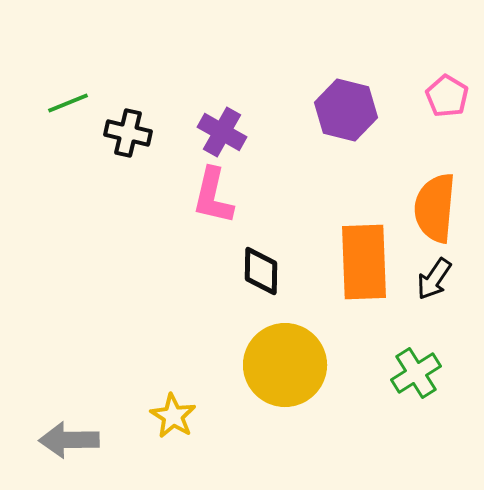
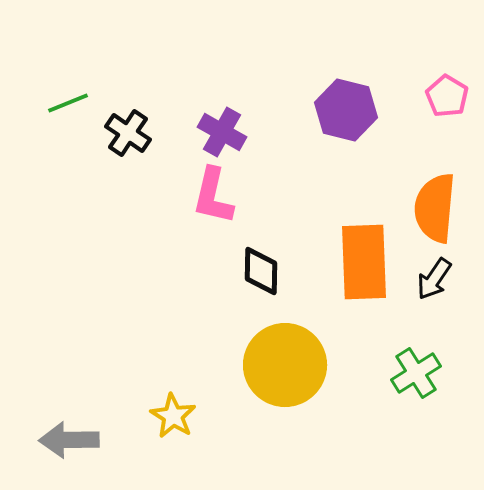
black cross: rotated 21 degrees clockwise
